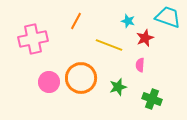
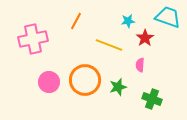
cyan star: rotated 24 degrees counterclockwise
red star: rotated 12 degrees counterclockwise
orange circle: moved 4 px right, 2 px down
